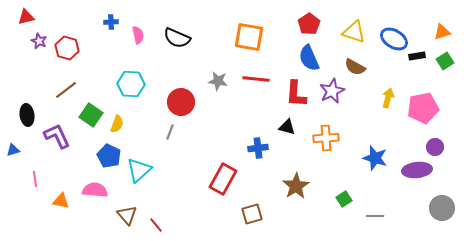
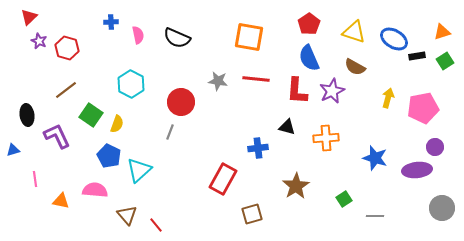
red triangle at (26, 17): moved 3 px right; rotated 30 degrees counterclockwise
cyan hexagon at (131, 84): rotated 24 degrees clockwise
red L-shape at (296, 94): moved 1 px right, 3 px up
